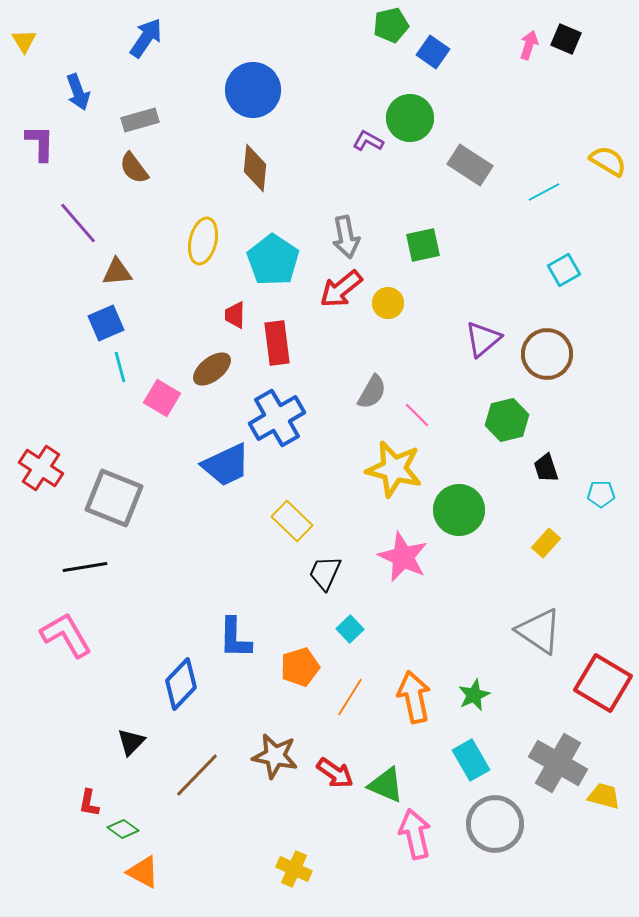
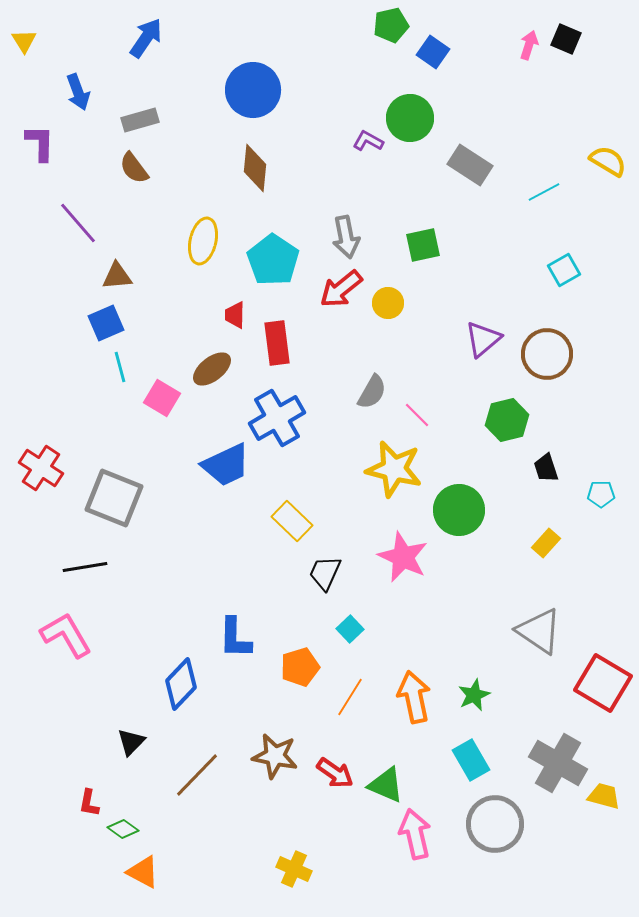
brown triangle at (117, 272): moved 4 px down
